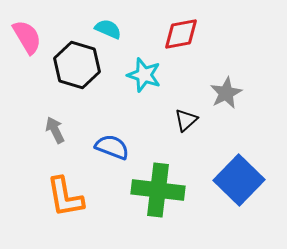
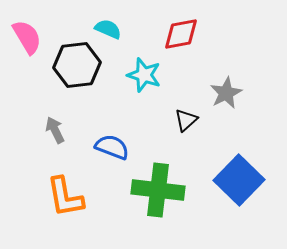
black hexagon: rotated 24 degrees counterclockwise
